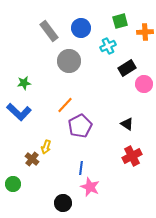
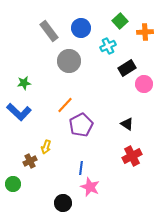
green square: rotated 28 degrees counterclockwise
purple pentagon: moved 1 px right, 1 px up
brown cross: moved 2 px left, 2 px down; rotated 24 degrees clockwise
